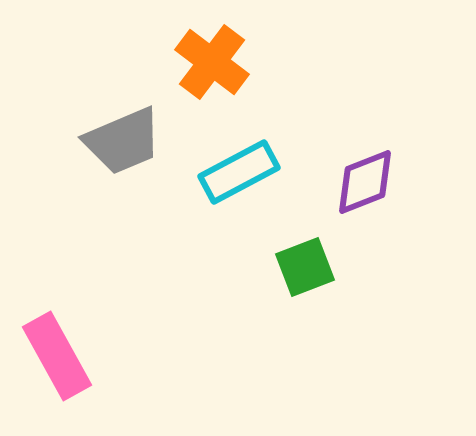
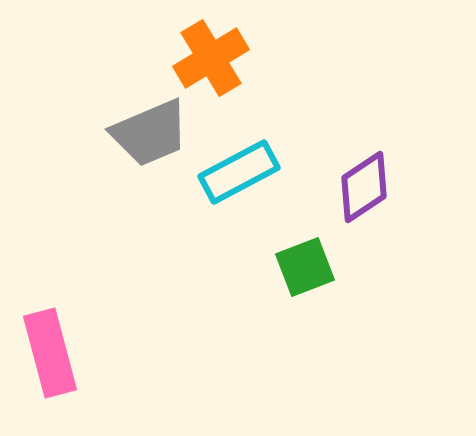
orange cross: moved 1 px left, 4 px up; rotated 22 degrees clockwise
gray trapezoid: moved 27 px right, 8 px up
purple diamond: moved 1 px left, 5 px down; rotated 12 degrees counterclockwise
pink rectangle: moved 7 px left, 3 px up; rotated 14 degrees clockwise
